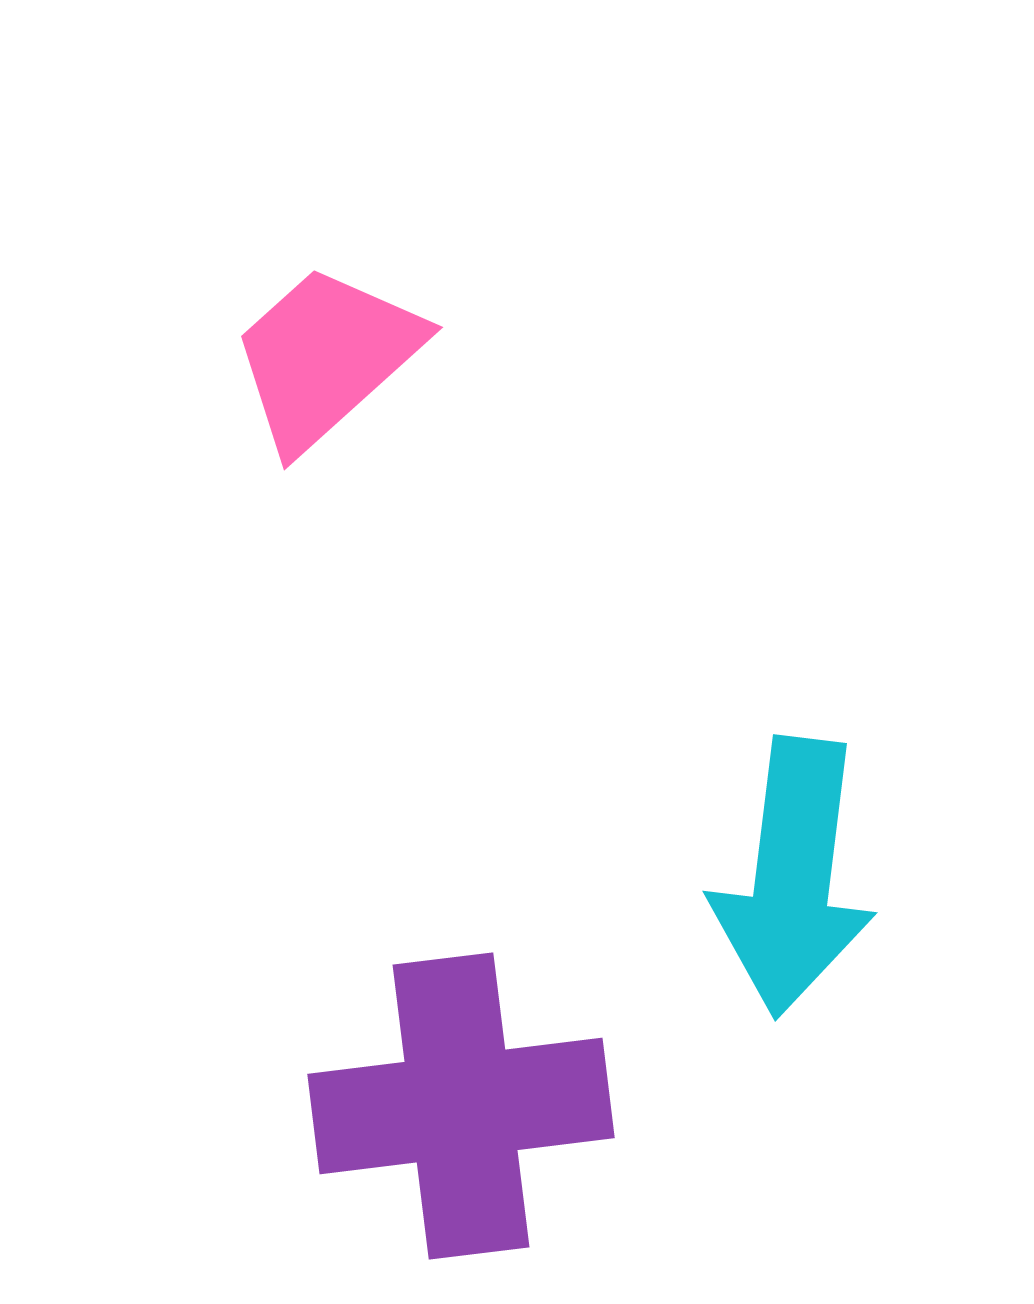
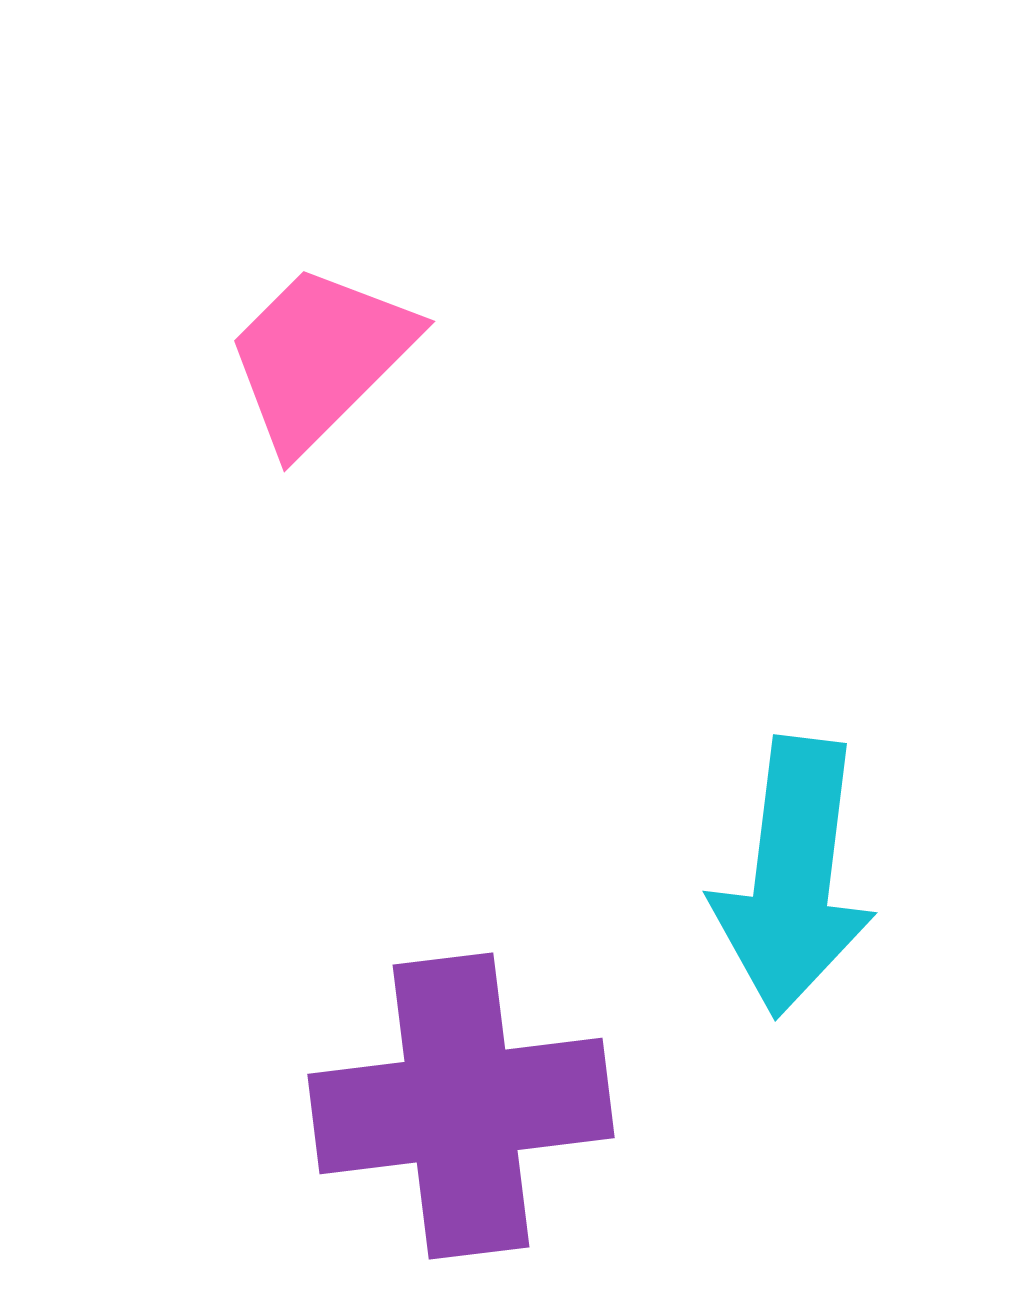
pink trapezoid: moved 6 px left; rotated 3 degrees counterclockwise
